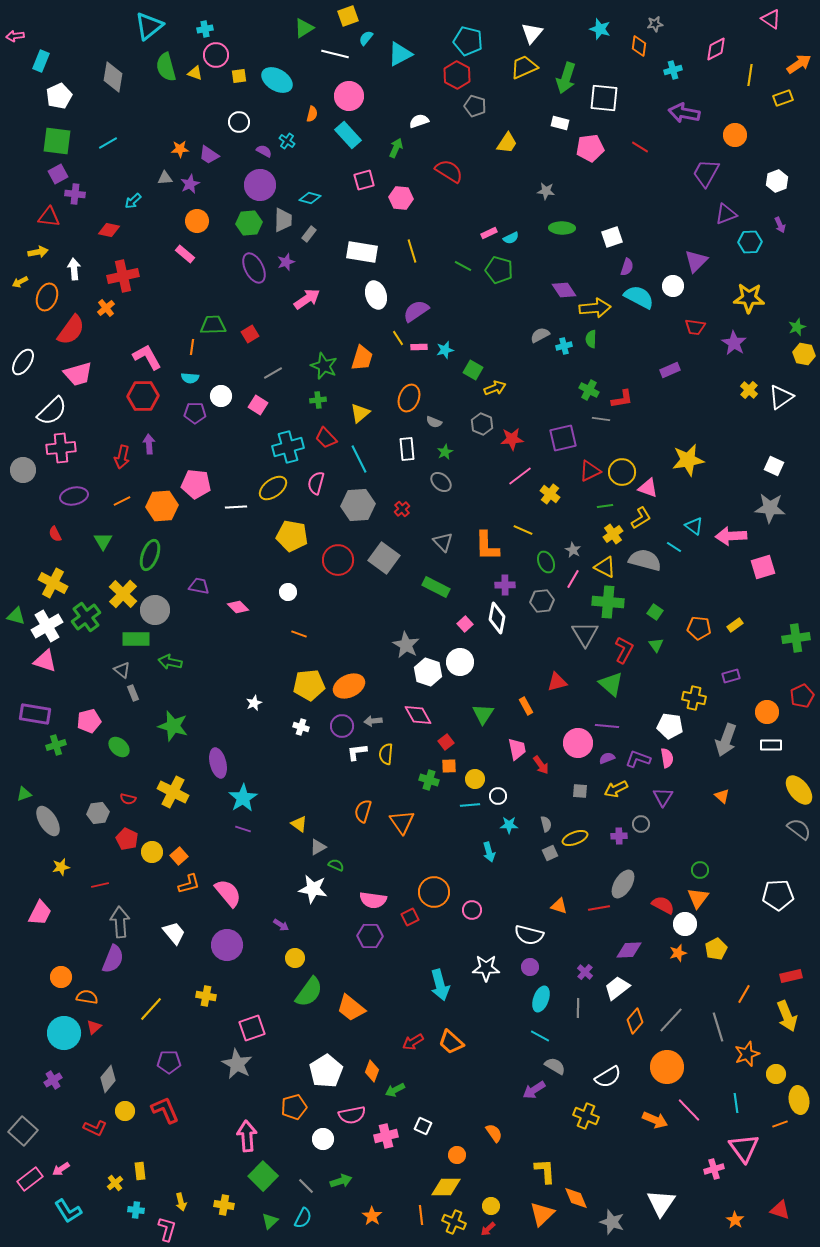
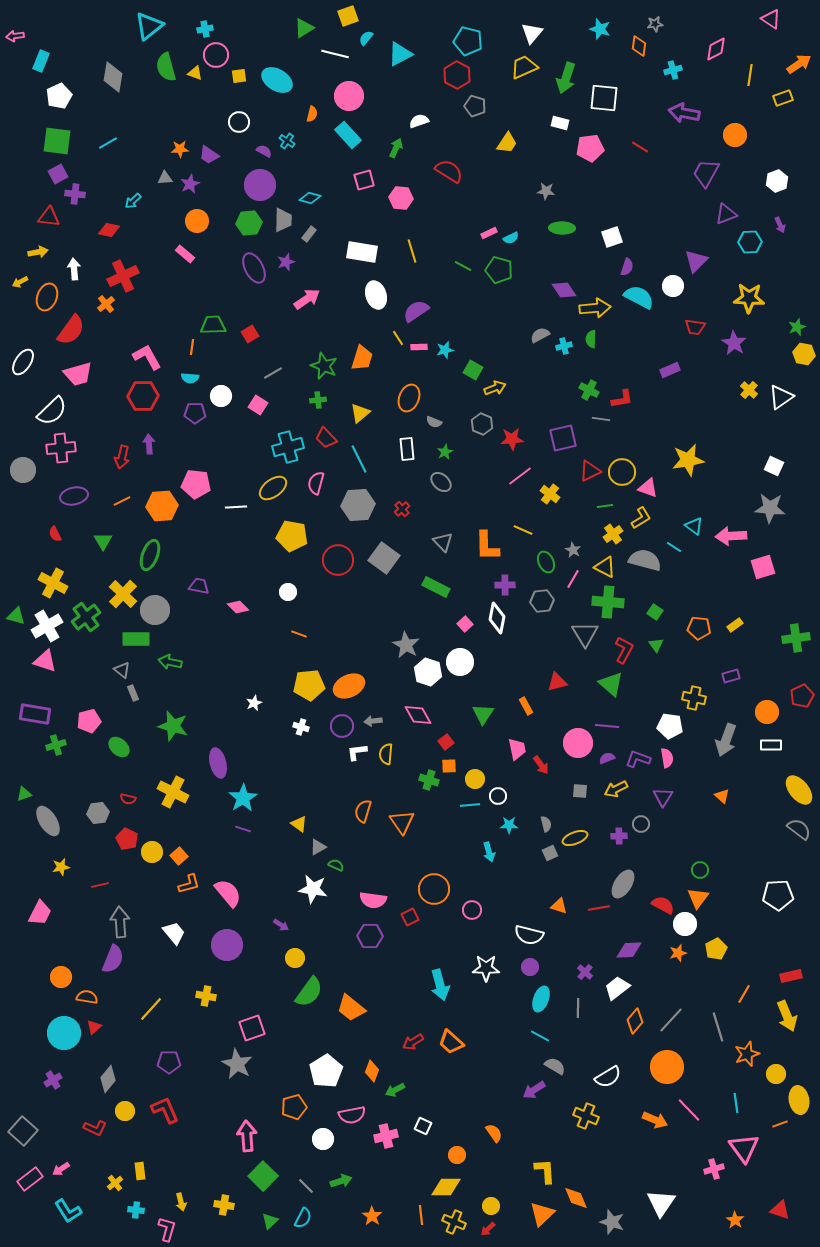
red cross at (123, 276): rotated 12 degrees counterclockwise
orange cross at (106, 308): moved 4 px up
orange circle at (434, 892): moved 3 px up
